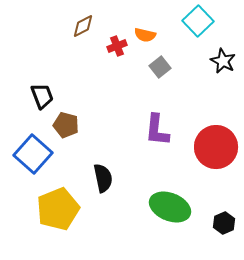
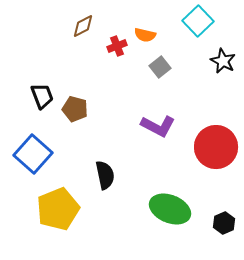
brown pentagon: moved 9 px right, 16 px up
purple L-shape: moved 1 px right, 4 px up; rotated 68 degrees counterclockwise
black semicircle: moved 2 px right, 3 px up
green ellipse: moved 2 px down
